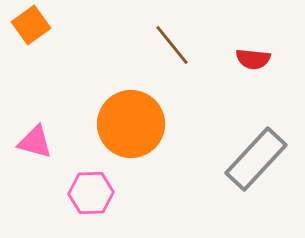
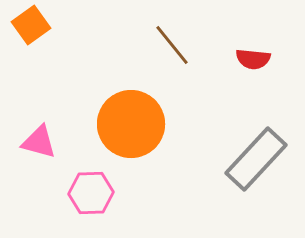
pink triangle: moved 4 px right
